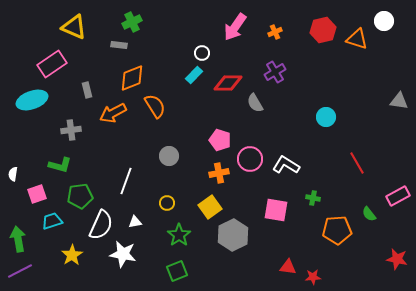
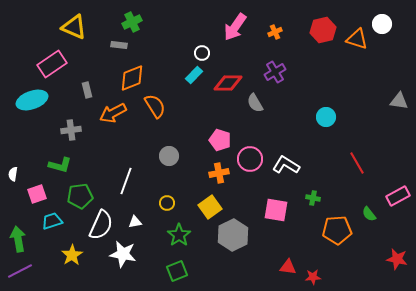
white circle at (384, 21): moved 2 px left, 3 px down
